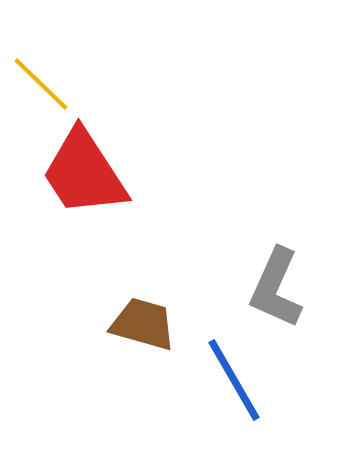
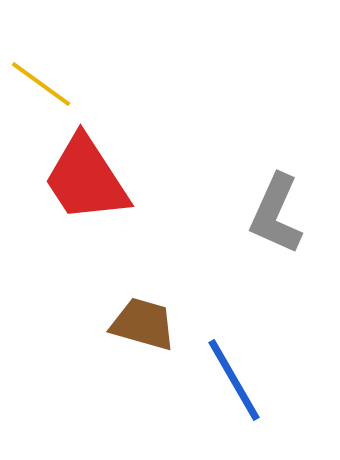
yellow line: rotated 8 degrees counterclockwise
red trapezoid: moved 2 px right, 6 px down
gray L-shape: moved 74 px up
